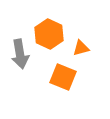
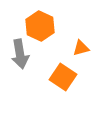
orange hexagon: moved 9 px left, 8 px up
orange square: rotated 12 degrees clockwise
